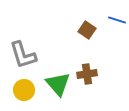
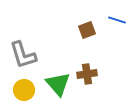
brown square: rotated 36 degrees clockwise
